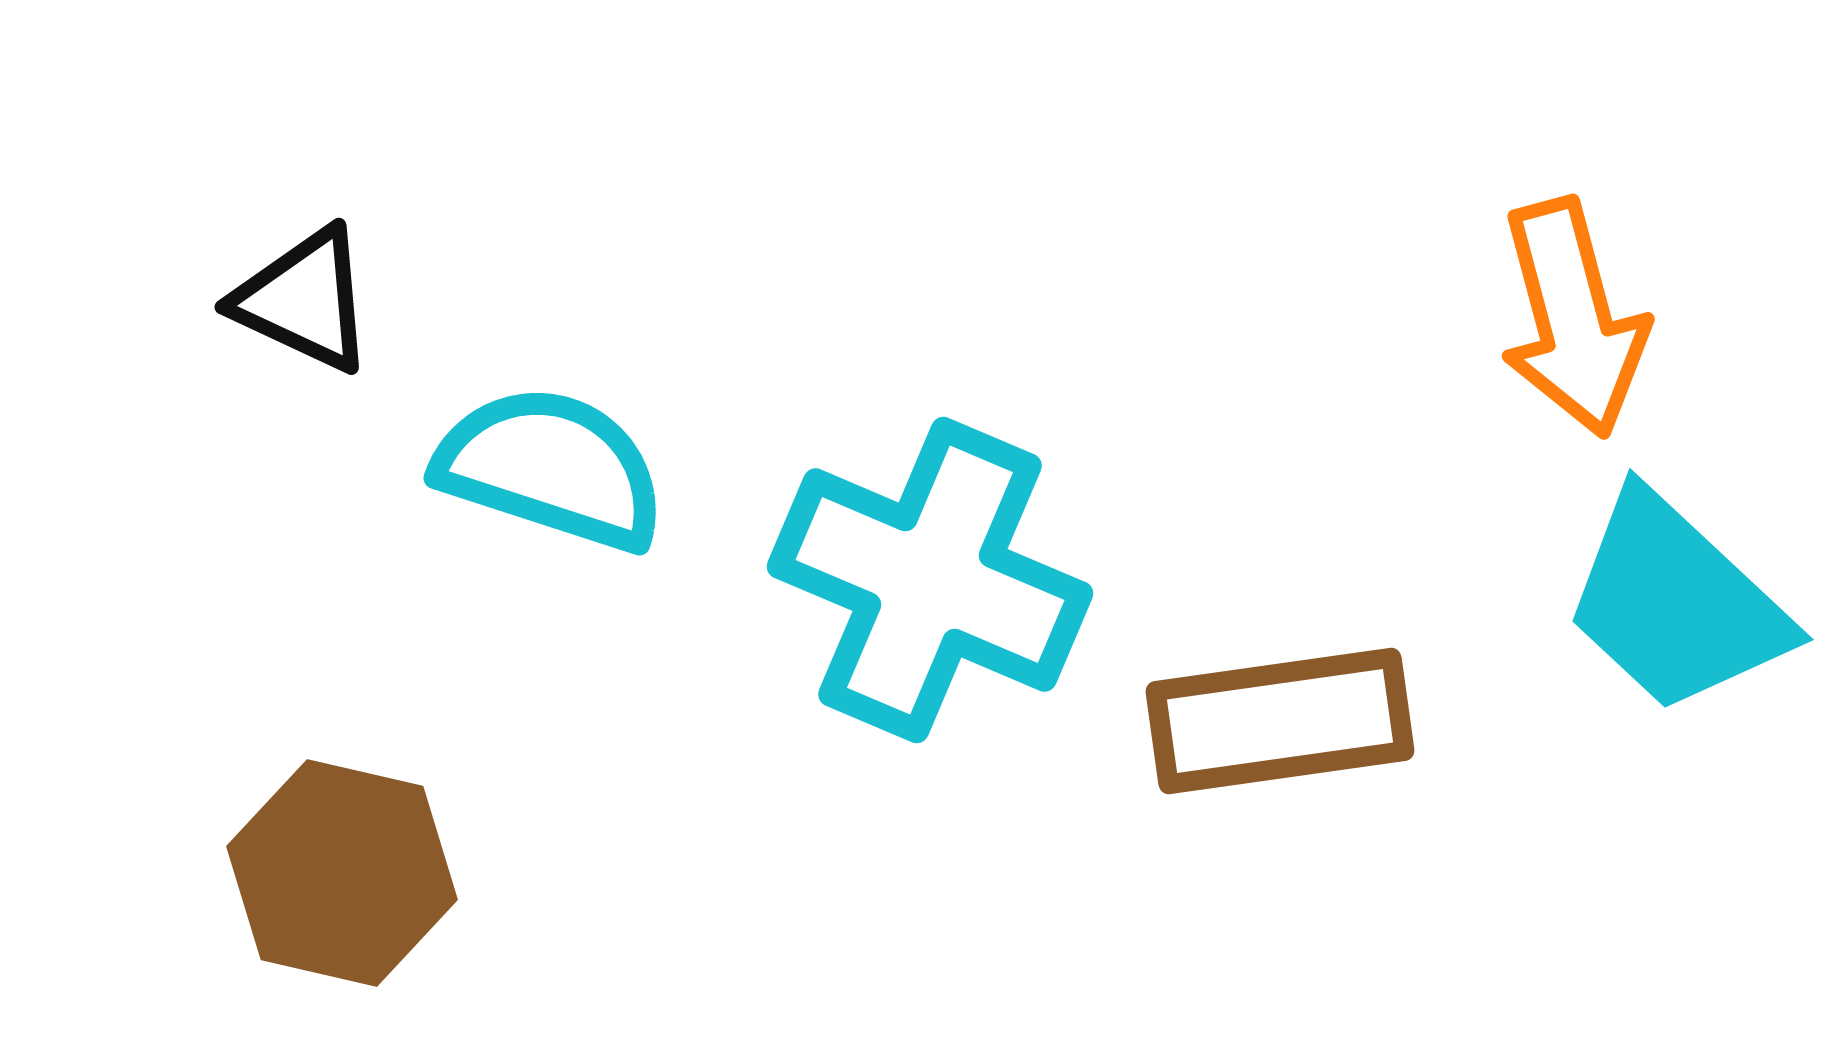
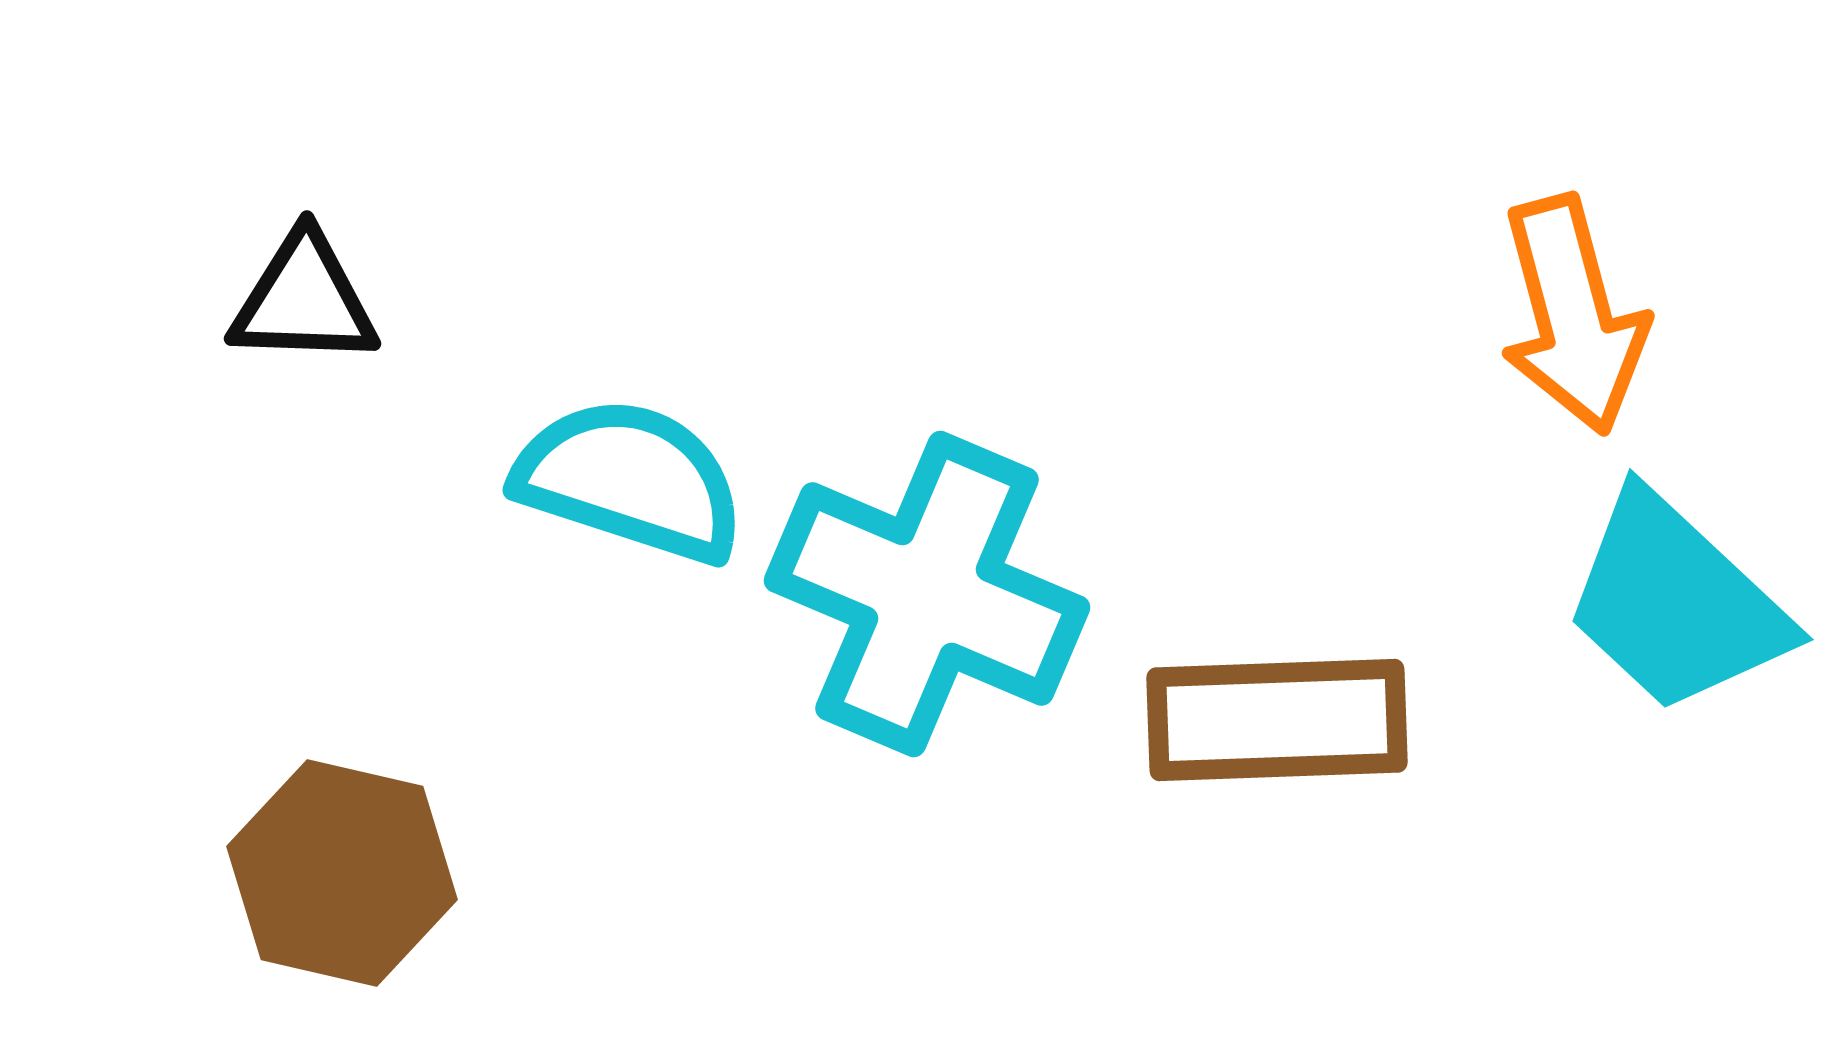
black triangle: rotated 23 degrees counterclockwise
orange arrow: moved 3 px up
cyan semicircle: moved 79 px right, 12 px down
cyan cross: moved 3 px left, 14 px down
brown rectangle: moved 3 px left, 1 px up; rotated 6 degrees clockwise
